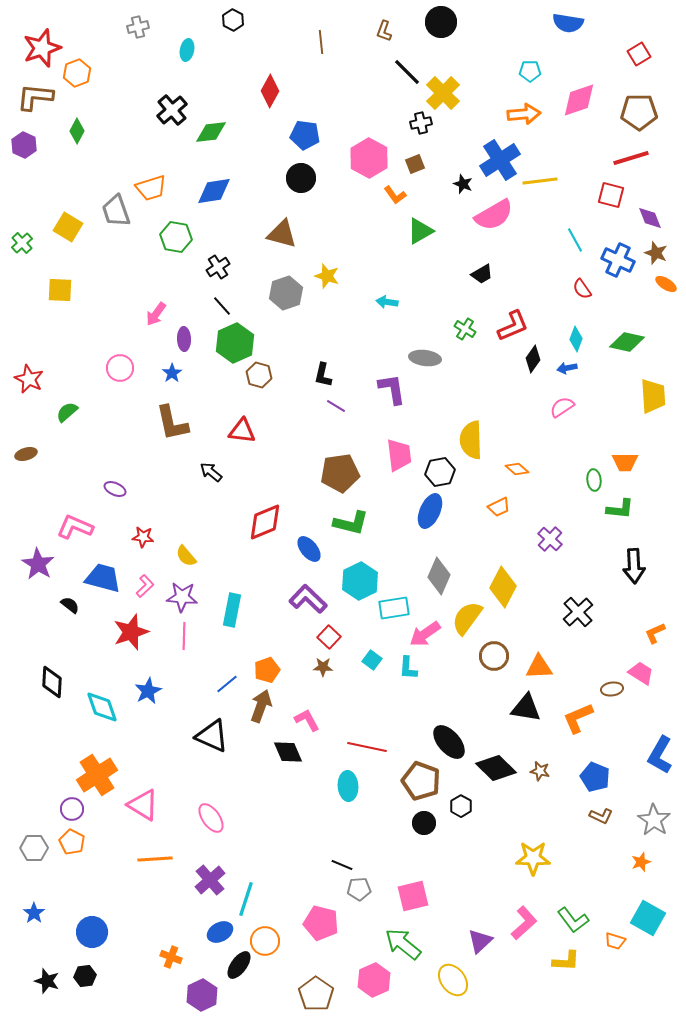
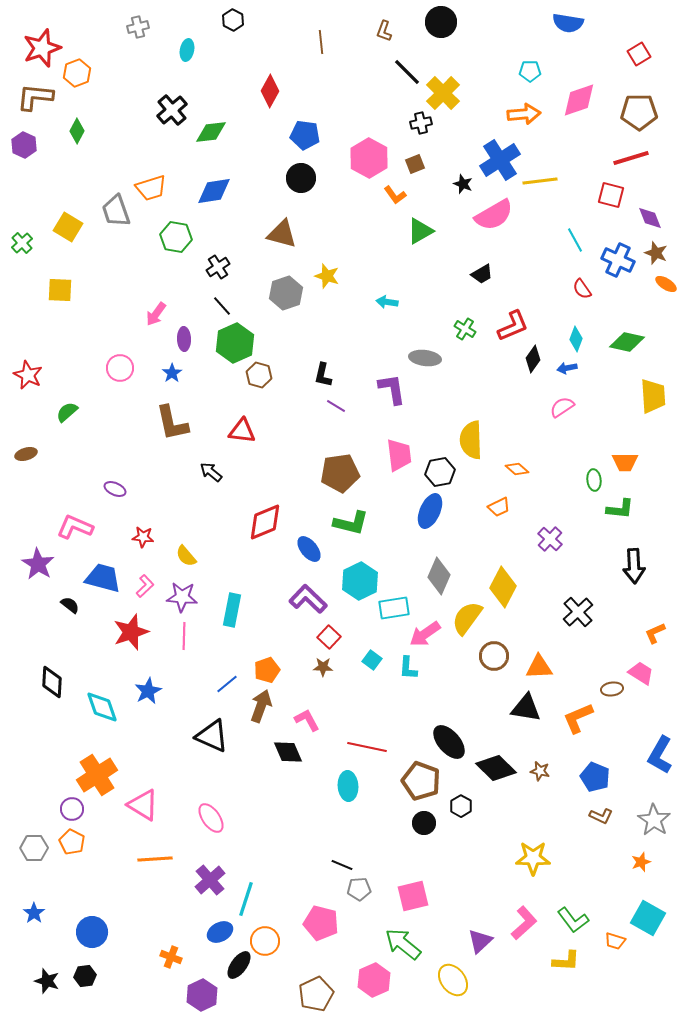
red star at (29, 379): moved 1 px left, 4 px up
brown pentagon at (316, 994): rotated 12 degrees clockwise
